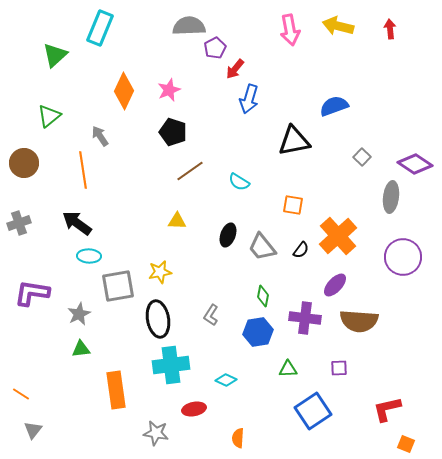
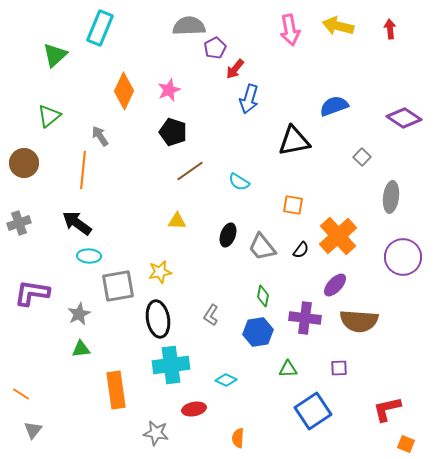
purple diamond at (415, 164): moved 11 px left, 46 px up
orange line at (83, 170): rotated 15 degrees clockwise
